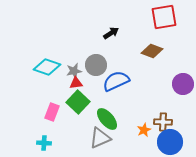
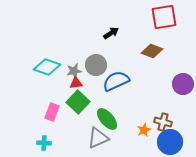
brown cross: rotated 12 degrees clockwise
gray triangle: moved 2 px left
